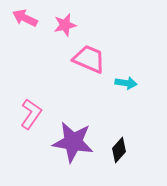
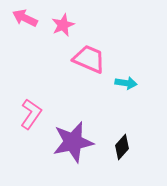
pink star: moved 2 px left; rotated 10 degrees counterclockwise
purple star: rotated 21 degrees counterclockwise
black diamond: moved 3 px right, 3 px up
